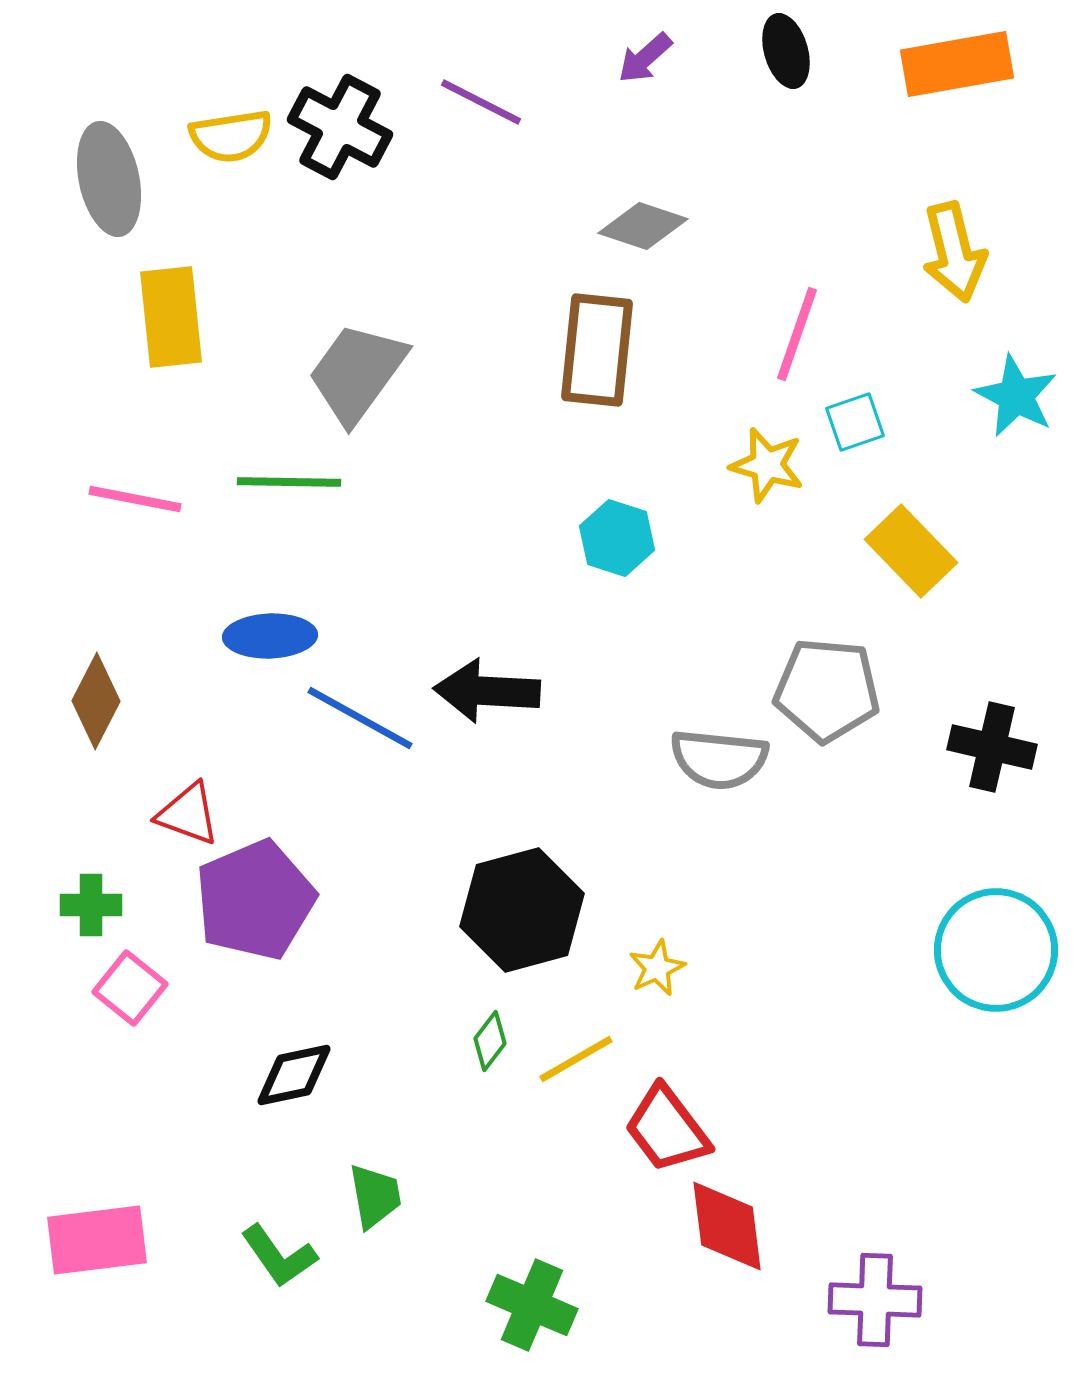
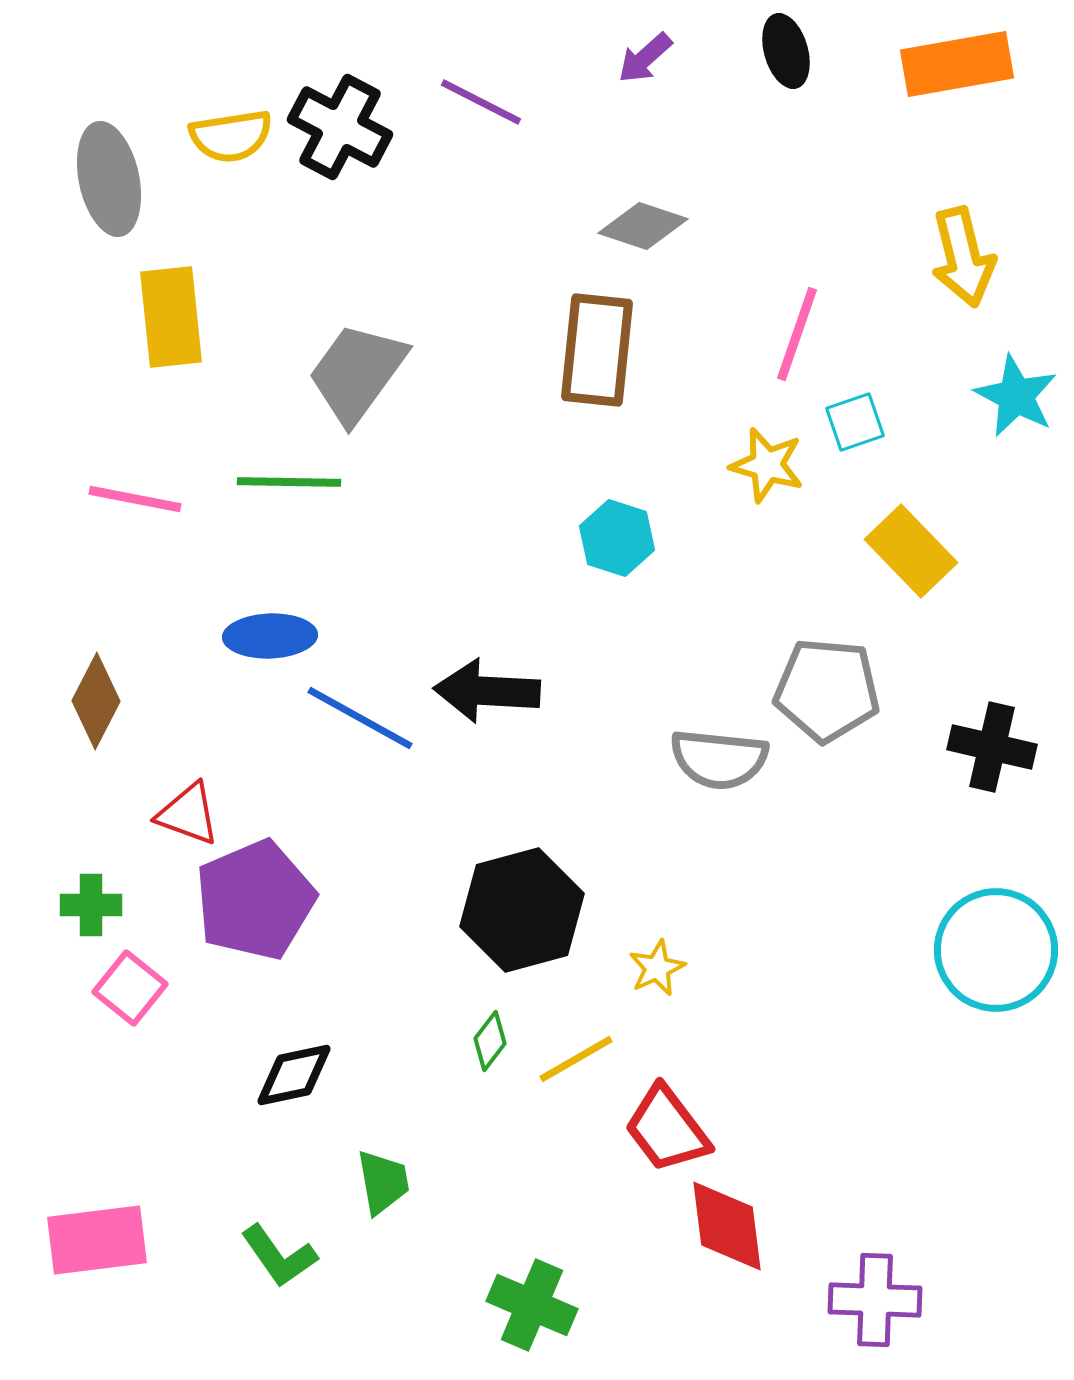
yellow arrow at (954, 252): moved 9 px right, 5 px down
green trapezoid at (375, 1196): moved 8 px right, 14 px up
